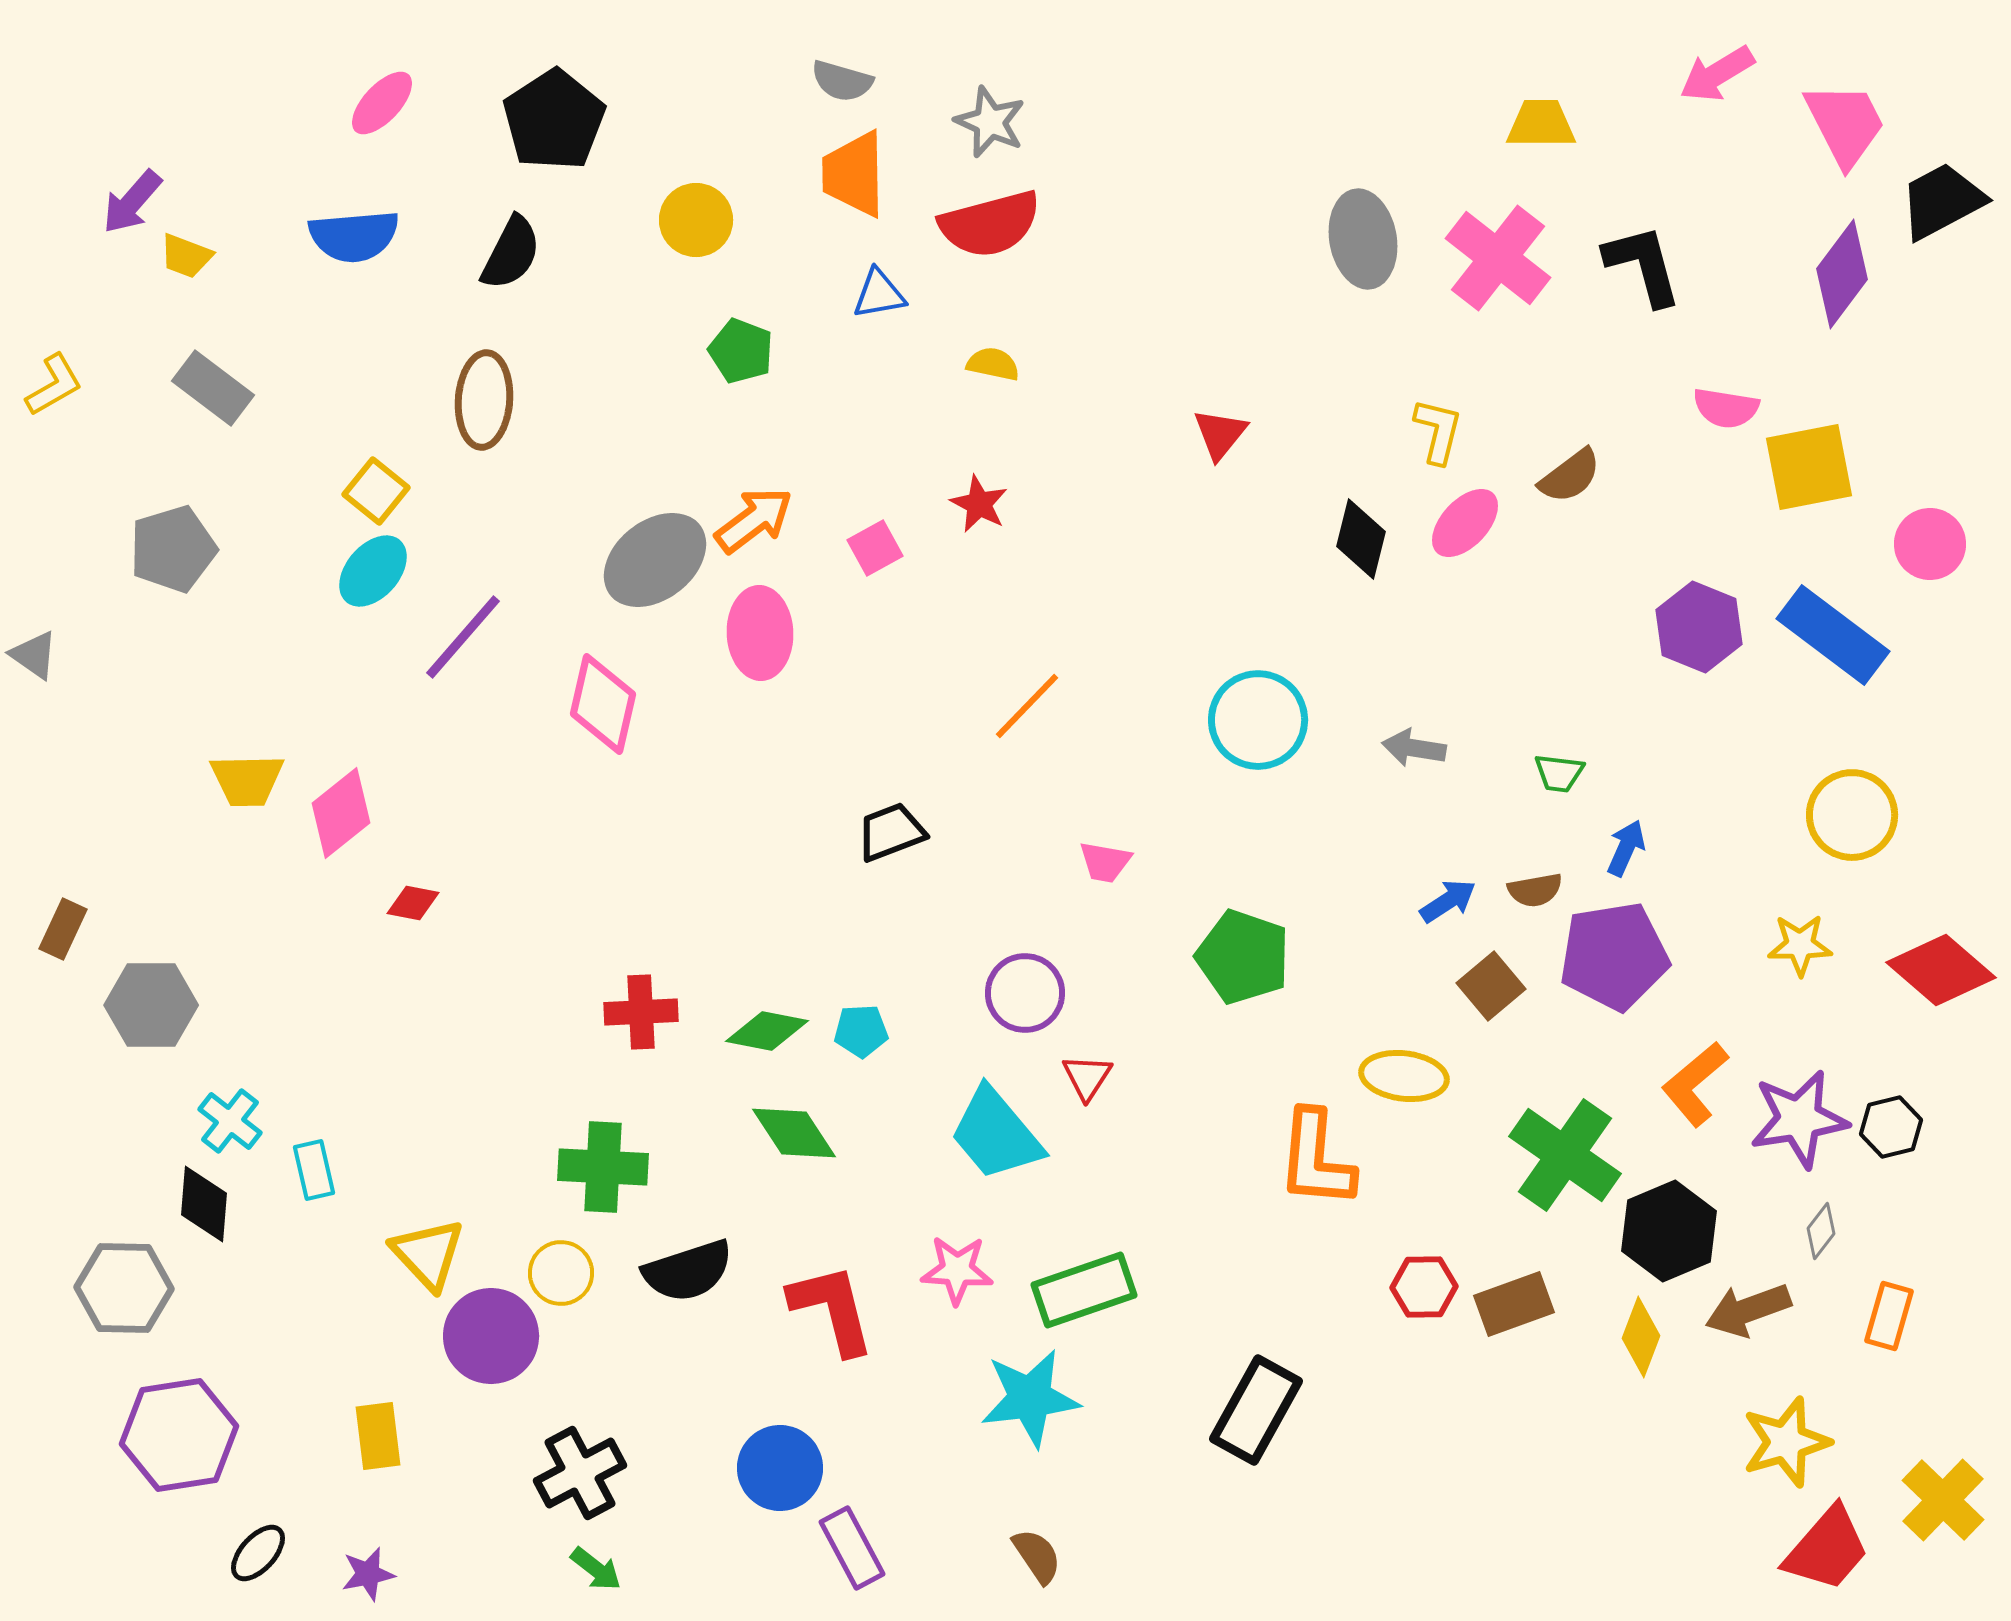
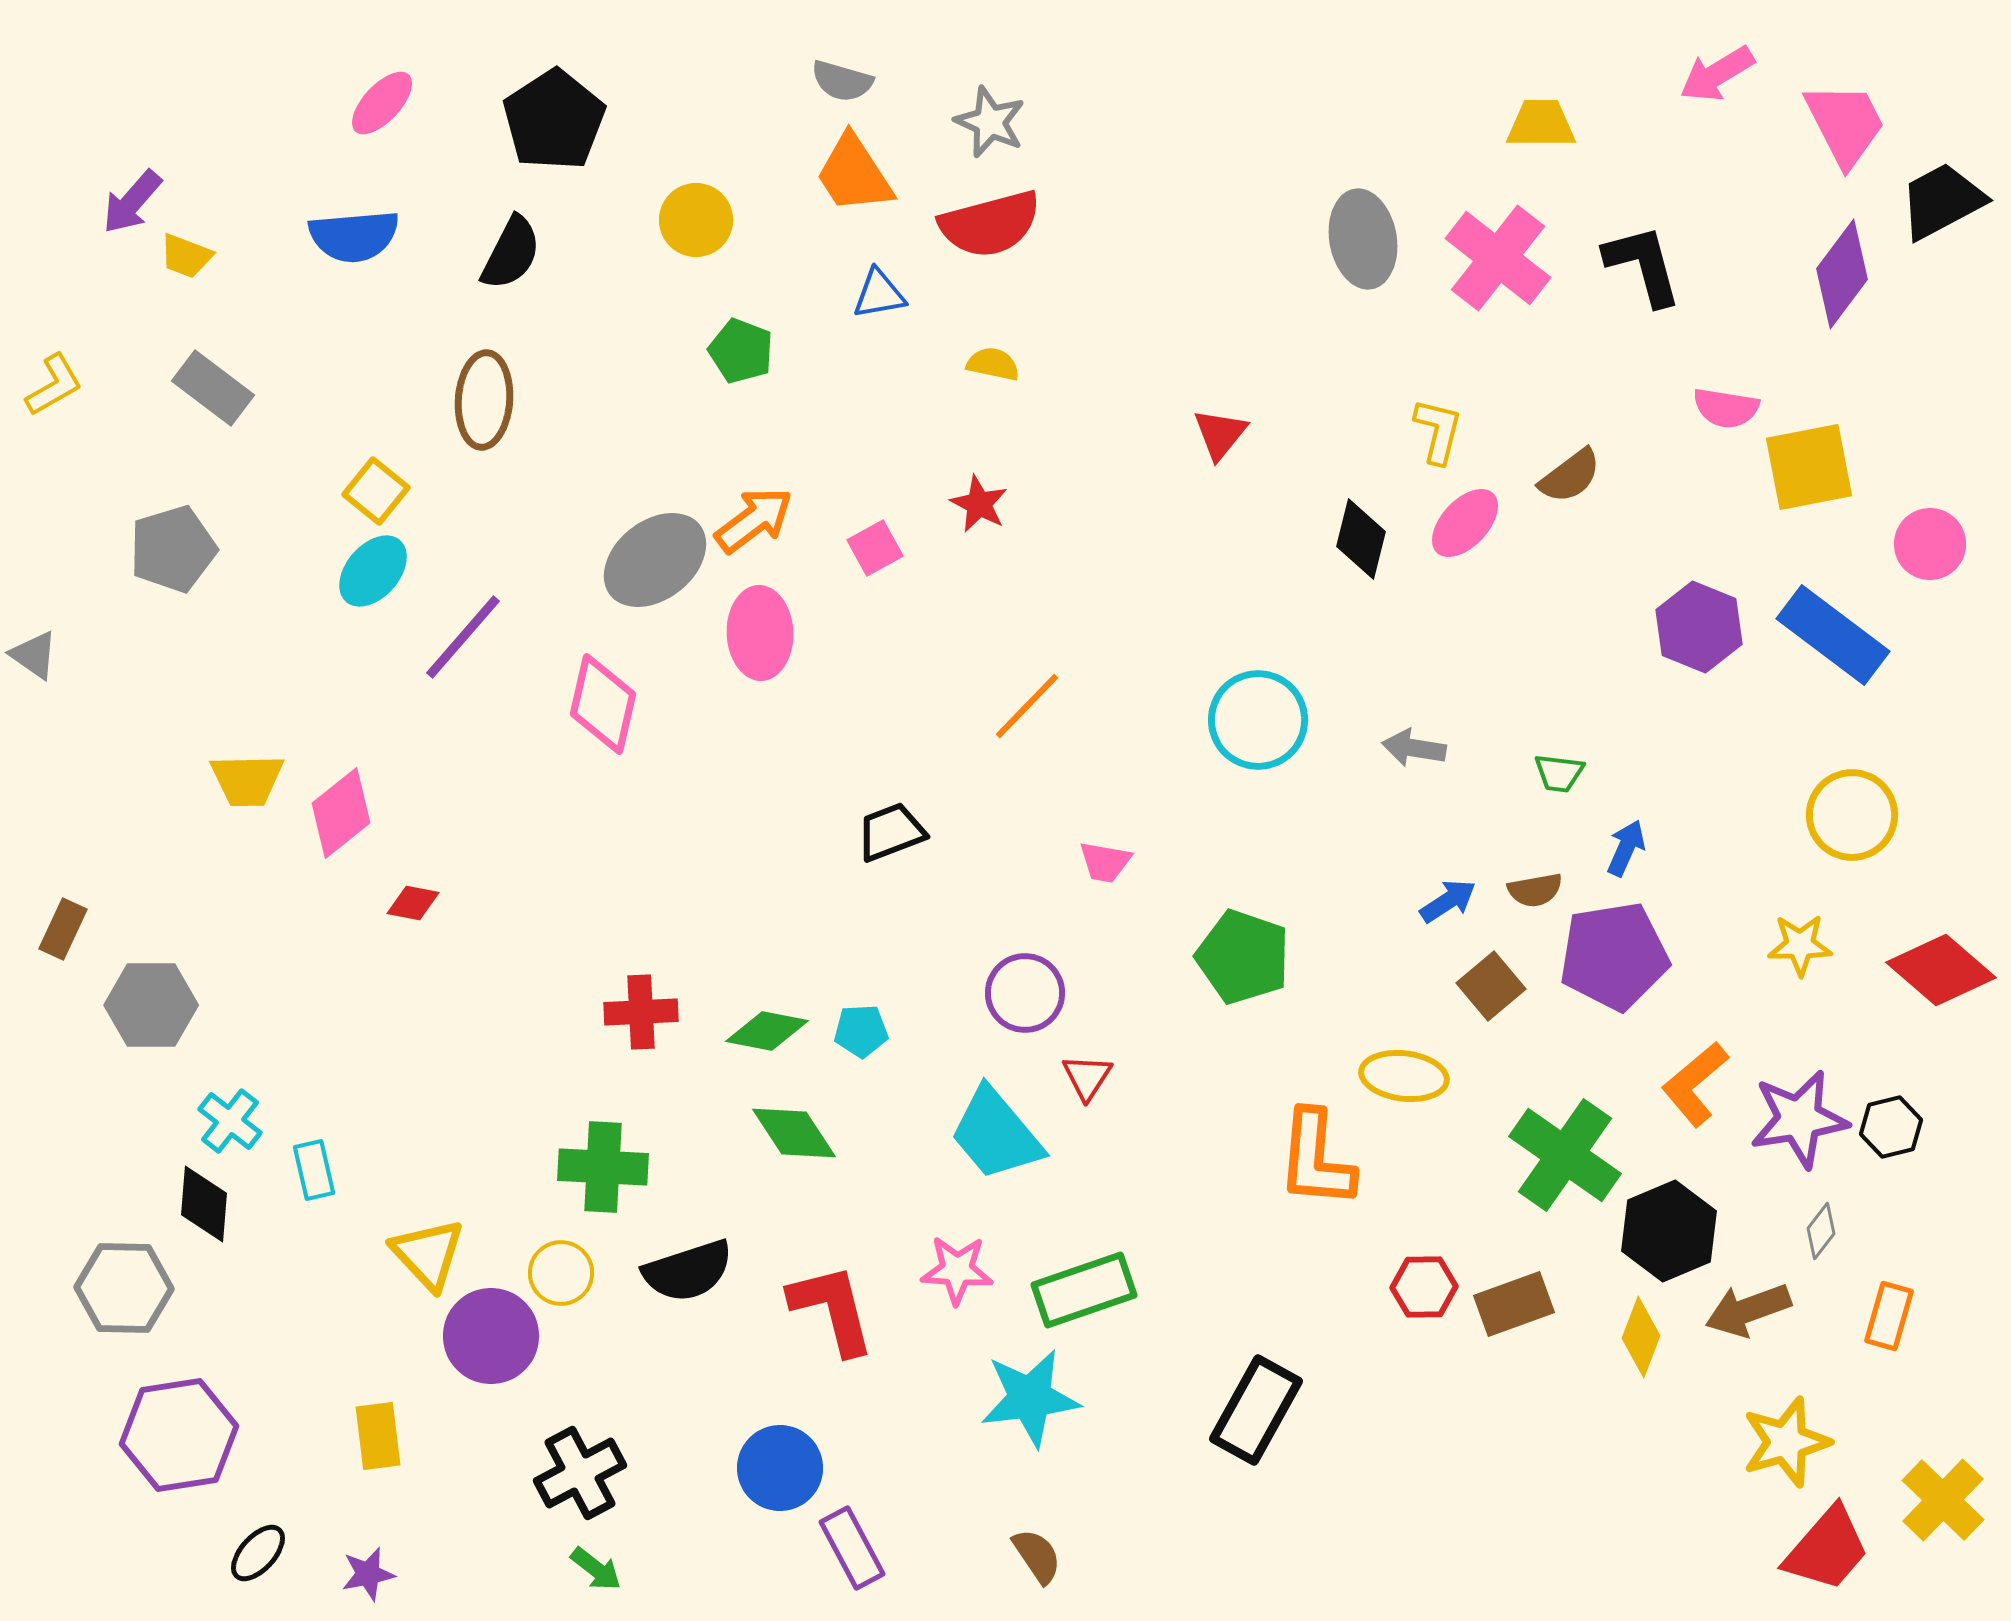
orange trapezoid at (854, 174): rotated 32 degrees counterclockwise
